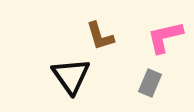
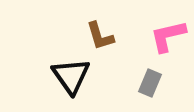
pink L-shape: moved 3 px right, 1 px up
